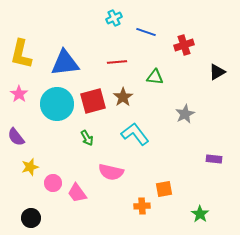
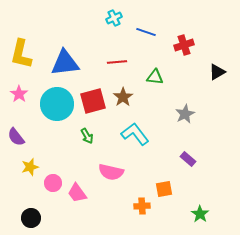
green arrow: moved 2 px up
purple rectangle: moved 26 px left; rotated 35 degrees clockwise
